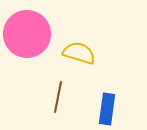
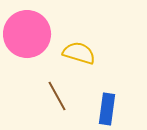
brown line: moved 1 px left, 1 px up; rotated 40 degrees counterclockwise
